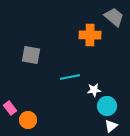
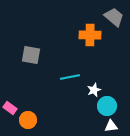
white star: rotated 16 degrees counterclockwise
pink rectangle: rotated 16 degrees counterclockwise
white triangle: rotated 32 degrees clockwise
